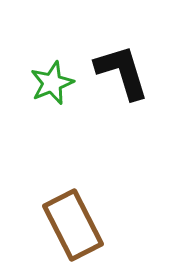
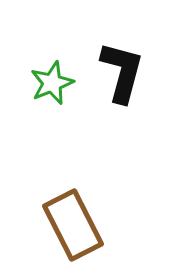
black L-shape: rotated 32 degrees clockwise
